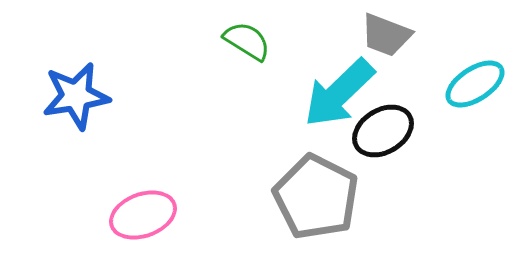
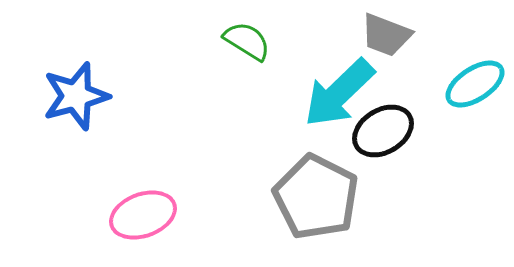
blue star: rotated 6 degrees counterclockwise
